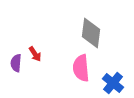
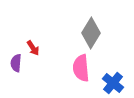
gray diamond: rotated 24 degrees clockwise
red arrow: moved 2 px left, 6 px up
